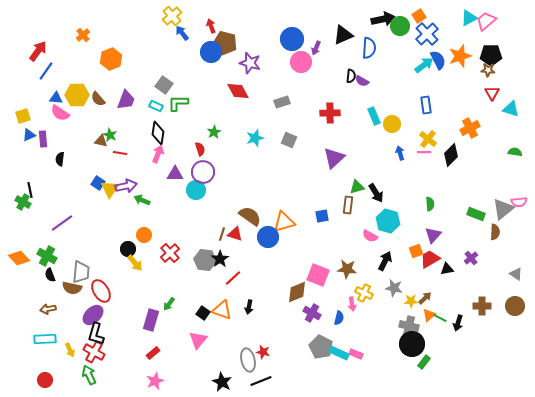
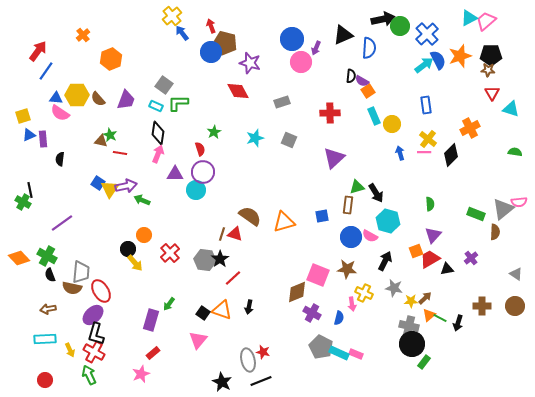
orange square at (419, 16): moved 51 px left, 75 px down
blue circle at (268, 237): moved 83 px right
pink star at (155, 381): moved 14 px left, 7 px up
